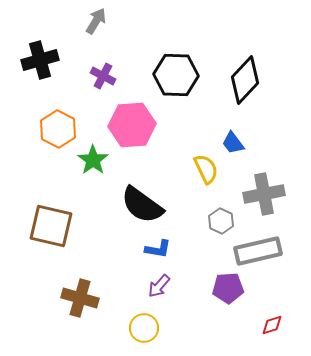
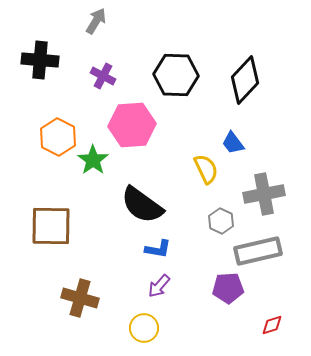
black cross: rotated 21 degrees clockwise
orange hexagon: moved 8 px down
brown square: rotated 12 degrees counterclockwise
